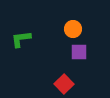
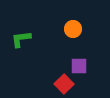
purple square: moved 14 px down
